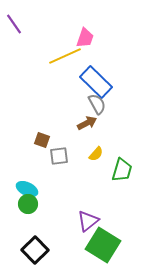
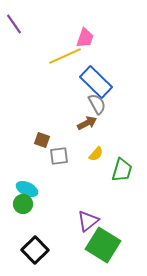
green circle: moved 5 px left
